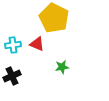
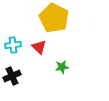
red triangle: moved 2 px right, 3 px down; rotated 21 degrees clockwise
